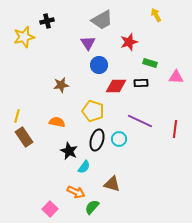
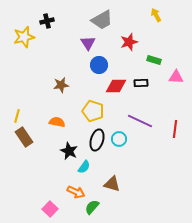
green rectangle: moved 4 px right, 3 px up
